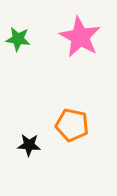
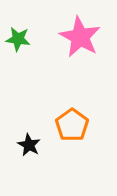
orange pentagon: rotated 24 degrees clockwise
black star: rotated 25 degrees clockwise
